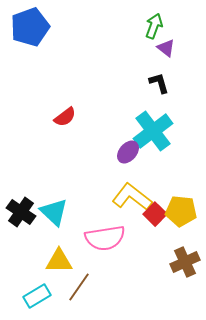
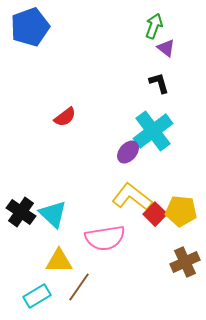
cyan triangle: moved 1 px left, 2 px down
